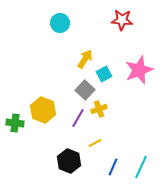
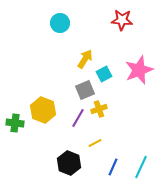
gray square: rotated 24 degrees clockwise
black hexagon: moved 2 px down
